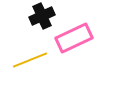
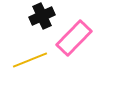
pink rectangle: rotated 21 degrees counterclockwise
